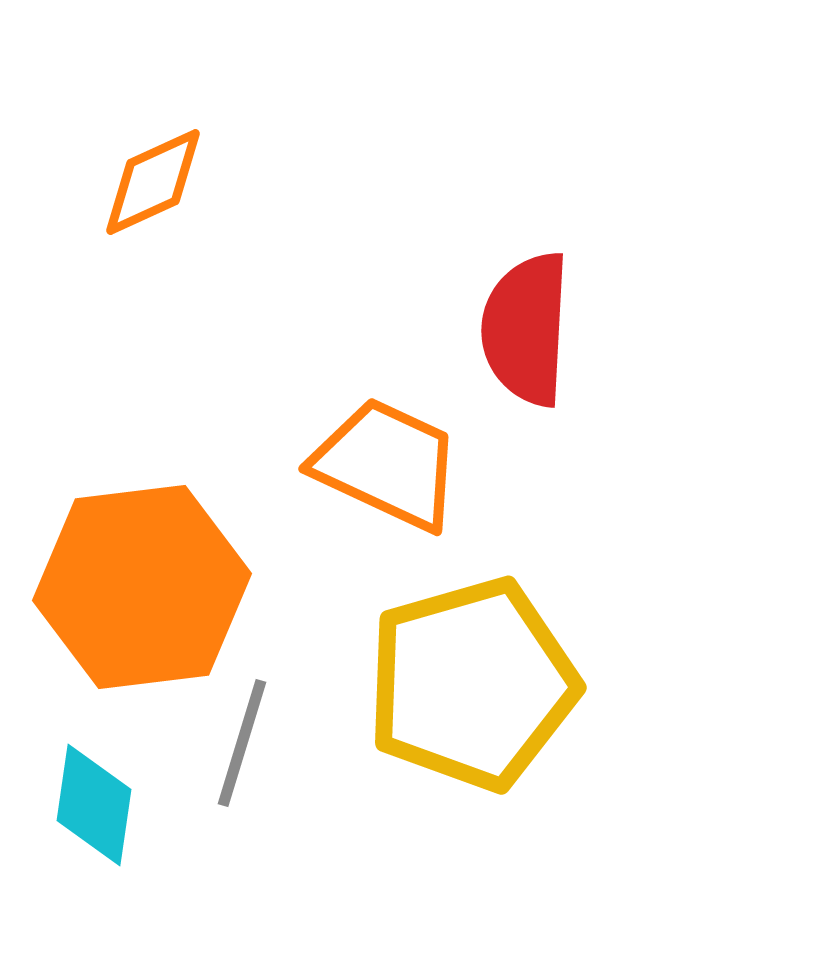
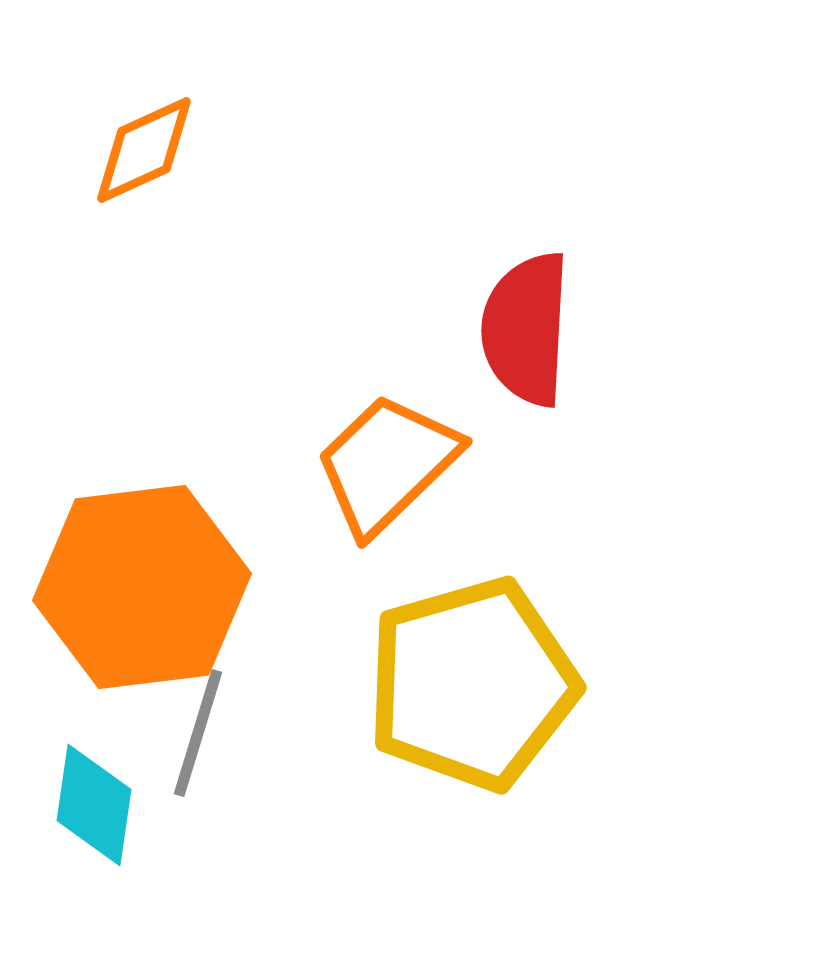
orange diamond: moved 9 px left, 32 px up
orange trapezoid: rotated 69 degrees counterclockwise
gray line: moved 44 px left, 10 px up
